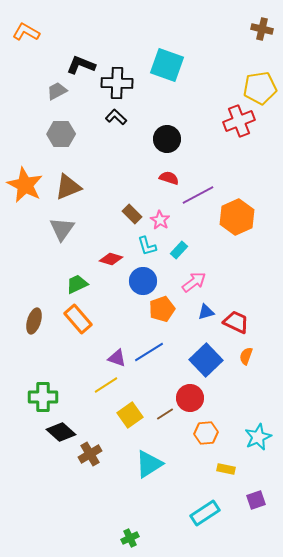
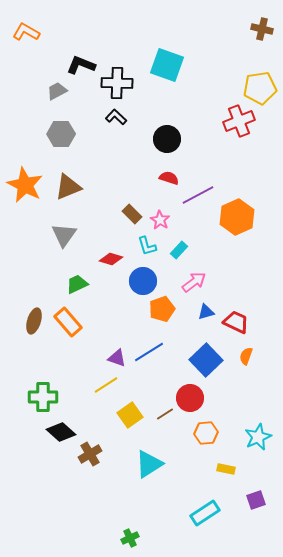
gray triangle at (62, 229): moved 2 px right, 6 px down
orange rectangle at (78, 319): moved 10 px left, 3 px down
